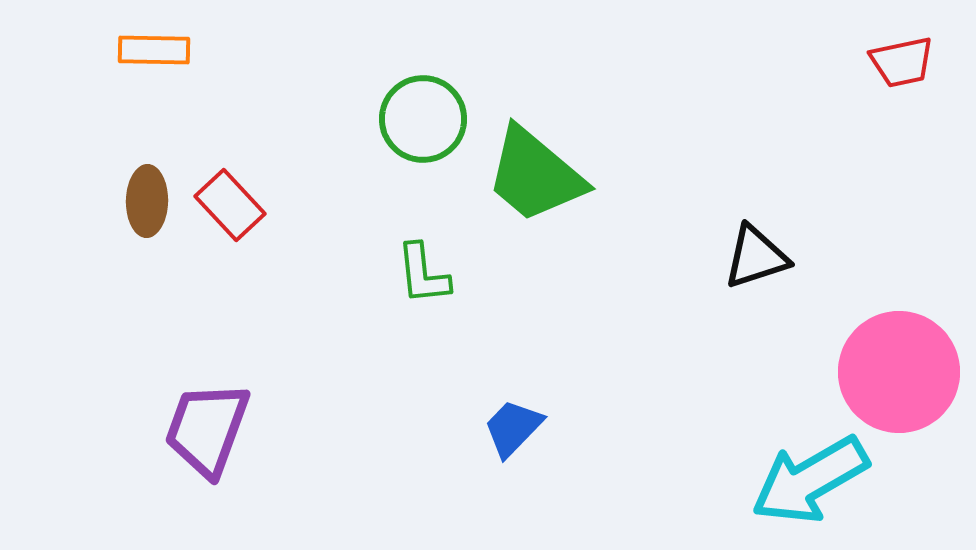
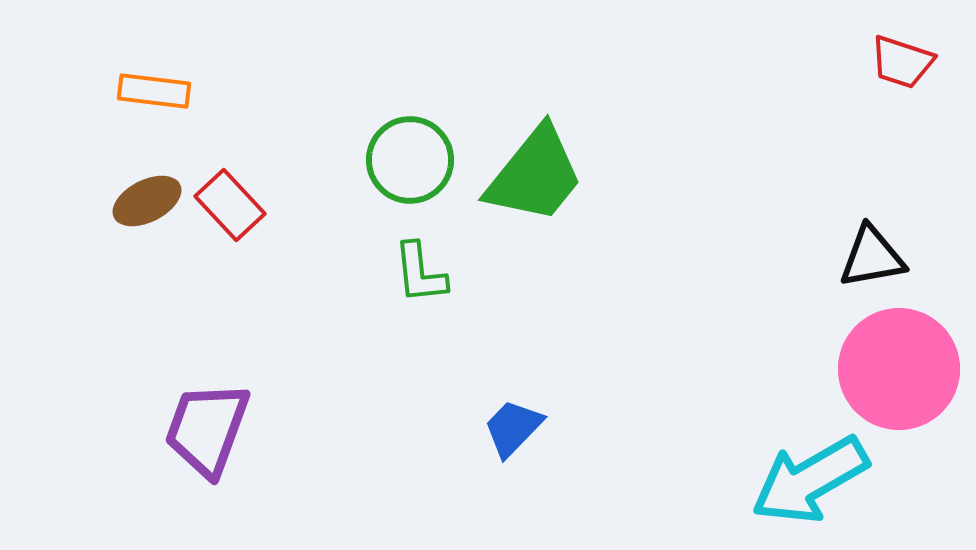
orange rectangle: moved 41 px down; rotated 6 degrees clockwise
red trapezoid: rotated 30 degrees clockwise
green circle: moved 13 px left, 41 px down
green trapezoid: rotated 91 degrees counterclockwise
brown ellipse: rotated 62 degrees clockwise
black triangle: moved 116 px right; rotated 8 degrees clockwise
green L-shape: moved 3 px left, 1 px up
pink circle: moved 3 px up
